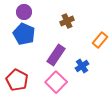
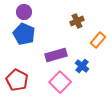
brown cross: moved 10 px right
orange rectangle: moved 2 px left
purple rectangle: rotated 40 degrees clockwise
blue cross: rotated 16 degrees counterclockwise
pink square: moved 4 px right
